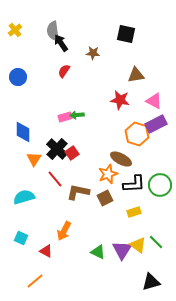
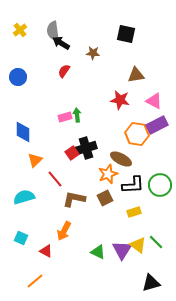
yellow cross: moved 5 px right
black arrow: rotated 24 degrees counterclockwise
green arrow: rotated 88 degrees clockwise
purple rectangle: moved 1 px right, 1 px down
orange hexagon: rotated 10 degrees counterclockwise
black cross: moved 29 px right, 1 px up; rotated 30 degrees clockwise
orange triangle: moved 1 px right, 1 px down; rotated 14 degrees clockwise
black L-shape: moved 1 px left, 1 px down
brown L-shape: moved 4 px left, 7 px down
black triangle: moved 1 px down
